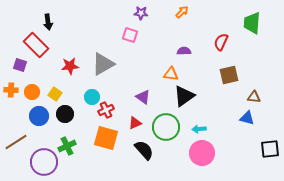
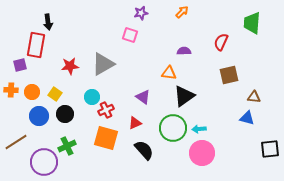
purple star: rotated 16 degrees counterclockwise
red rectangle: rotated 55 degrees clockwise
purple square: rotated 32 degrees counterclockwise
orange triangle: moved 2 px left, 1 px up
green circle: moved 7 px right, 1 px down
